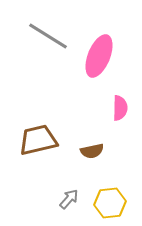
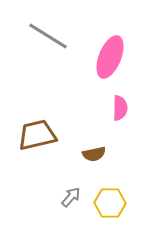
pink ellipse: moved 11 px right, 1 px down
brown trapezoid: moved 1 px left, 5 px up
brown semicircle: moved 2 px right, 3 px down
gray arrow: moved 2 px right, 2 px up
yellow hexagon: rotated 8 degrees clockwise
